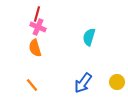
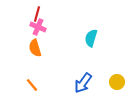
cyan semicircle: moved 2 px right, 1 px down
